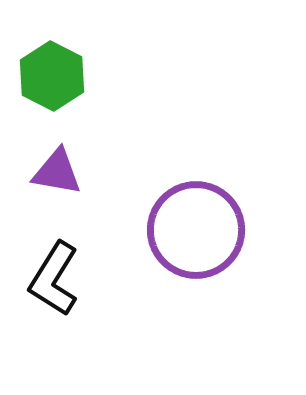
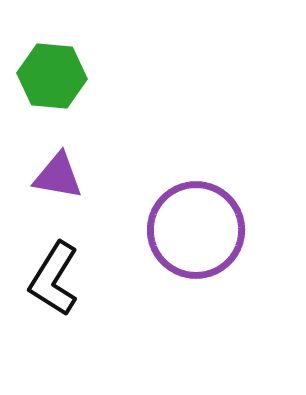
green hexagon: rotated 22 degrees counterclockwise
purple triangle: moved 1 px right, 4 px down
